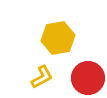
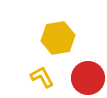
yellow L-shape: rotated 90 degrees counterclockwise
